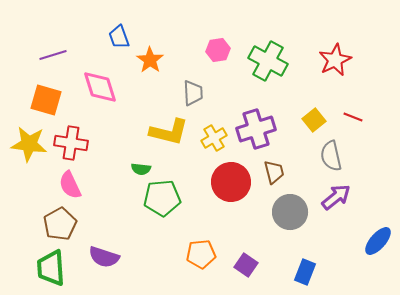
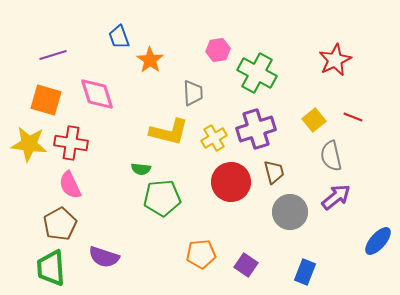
green cross: moved 11 px left, 12 px down
pink diamond: moved 3 px left, 7 px down
